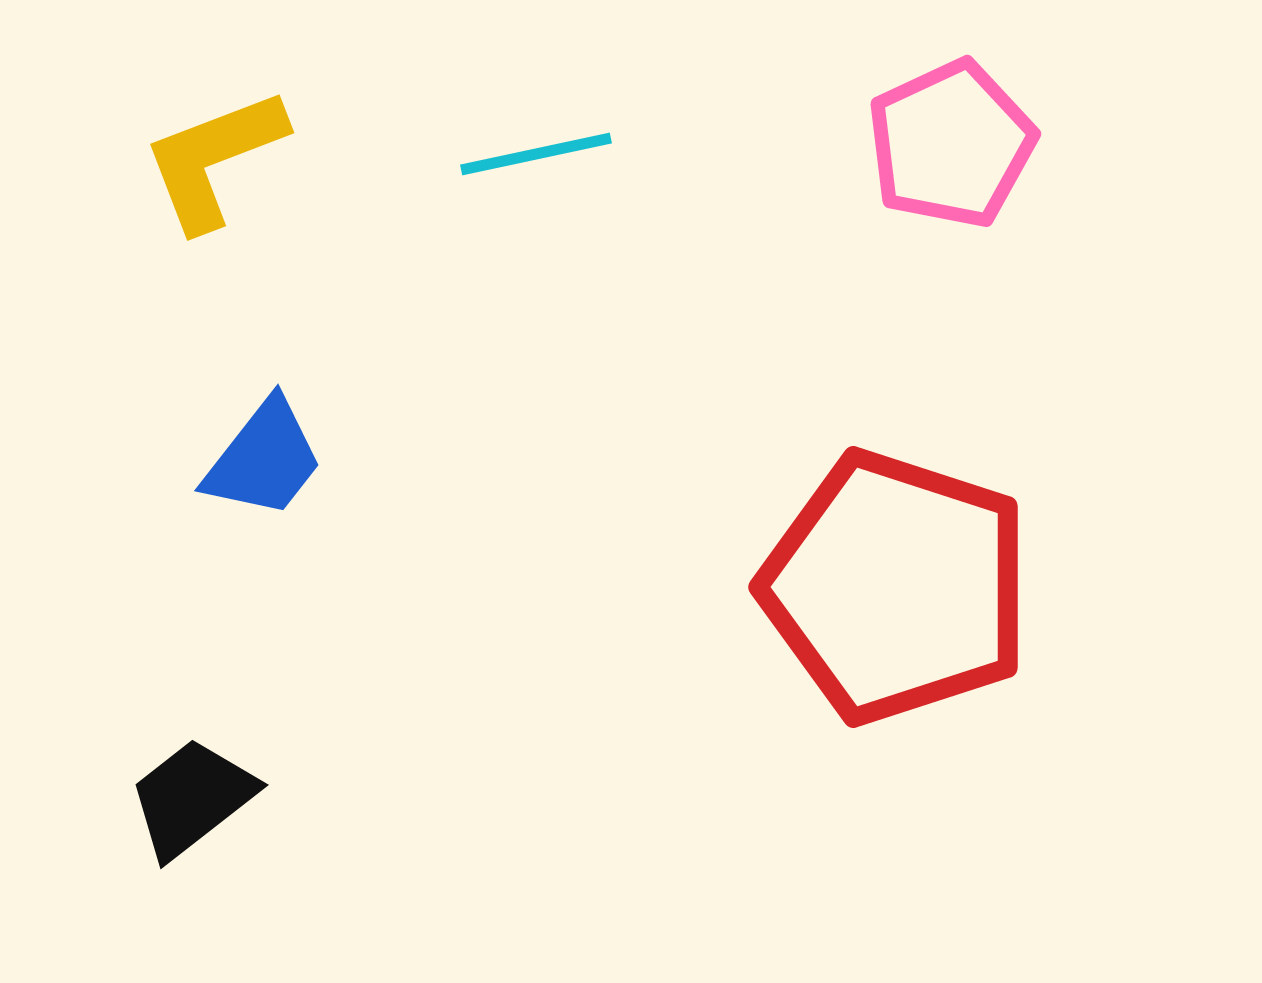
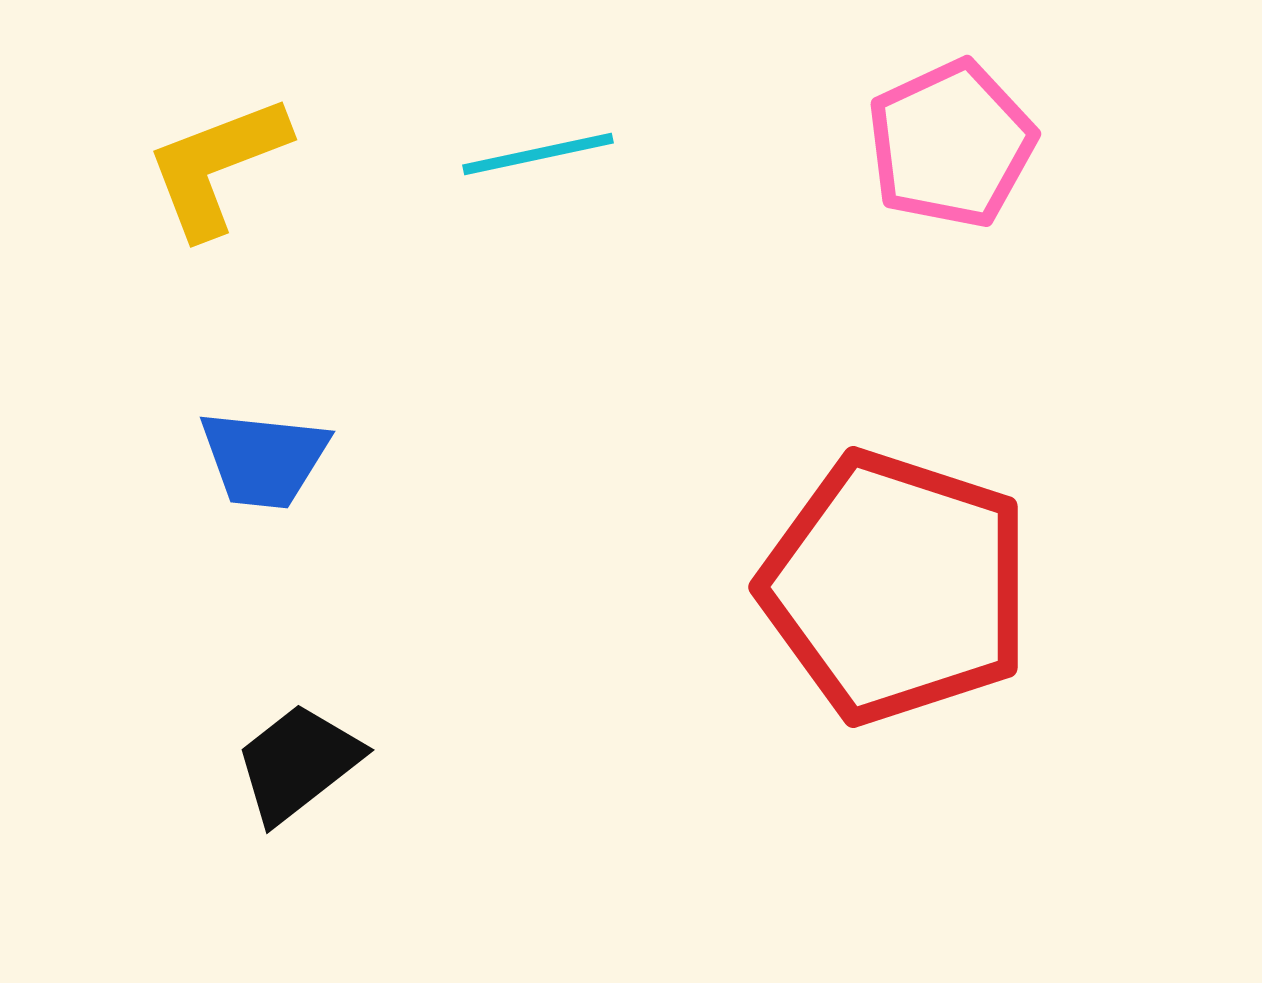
cyan line: moved 2 px right
yellow L-shape: moved 3 px right, 7 px down
blue trapezoid: rotated 58 degrees clockwise
black trapezoid: moved 106 px right, 35 px up
